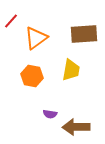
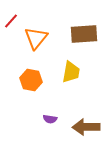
orange triangle: rotated 15 degrees counterclockwise
yellow trapezoid: moved 2 px down
orange hexagon: moved 1 px left, 4 px down
purple semicircle: moved 5 px down
brown arrow: moved 10 px right
